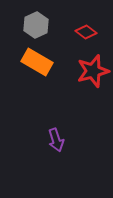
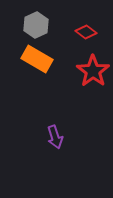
orange rectangle: moved 3 px up
red star: rotated 20 degrees counterclockwise
purple arrow: moved 1 px left, 3 px up
